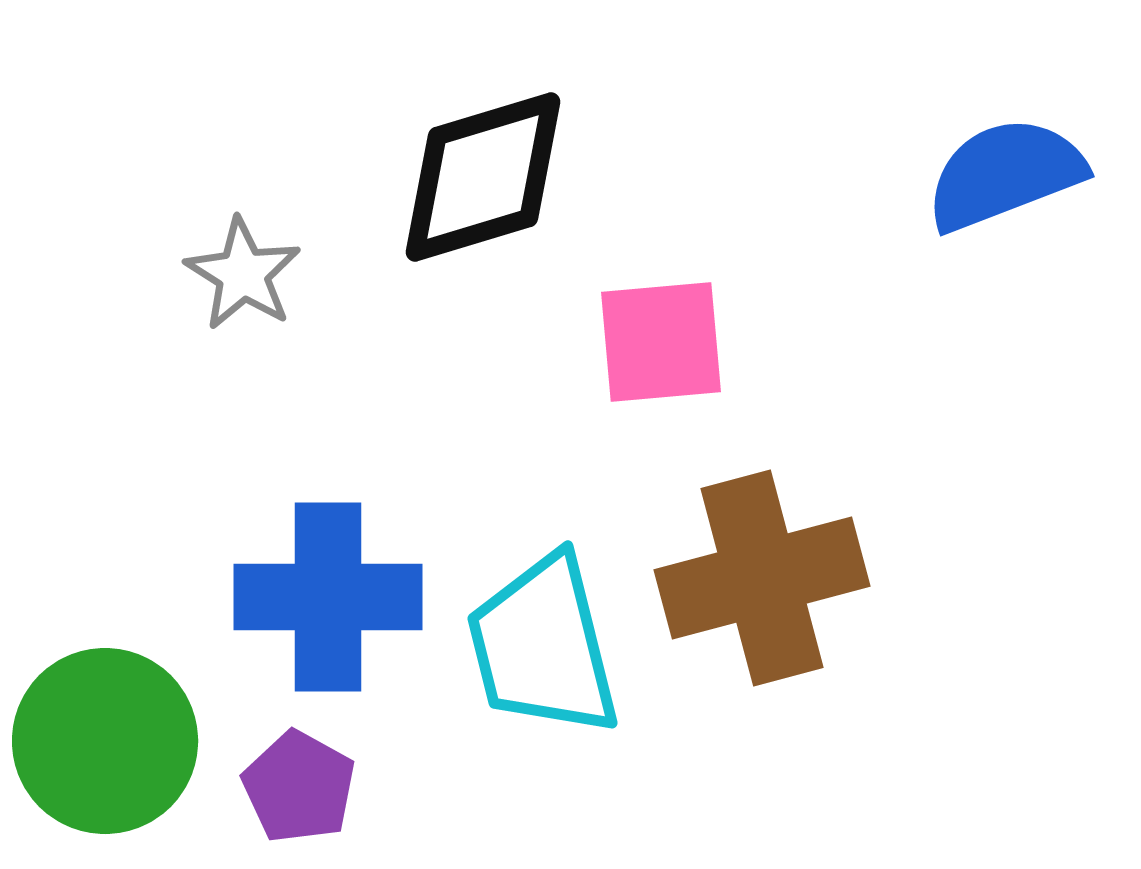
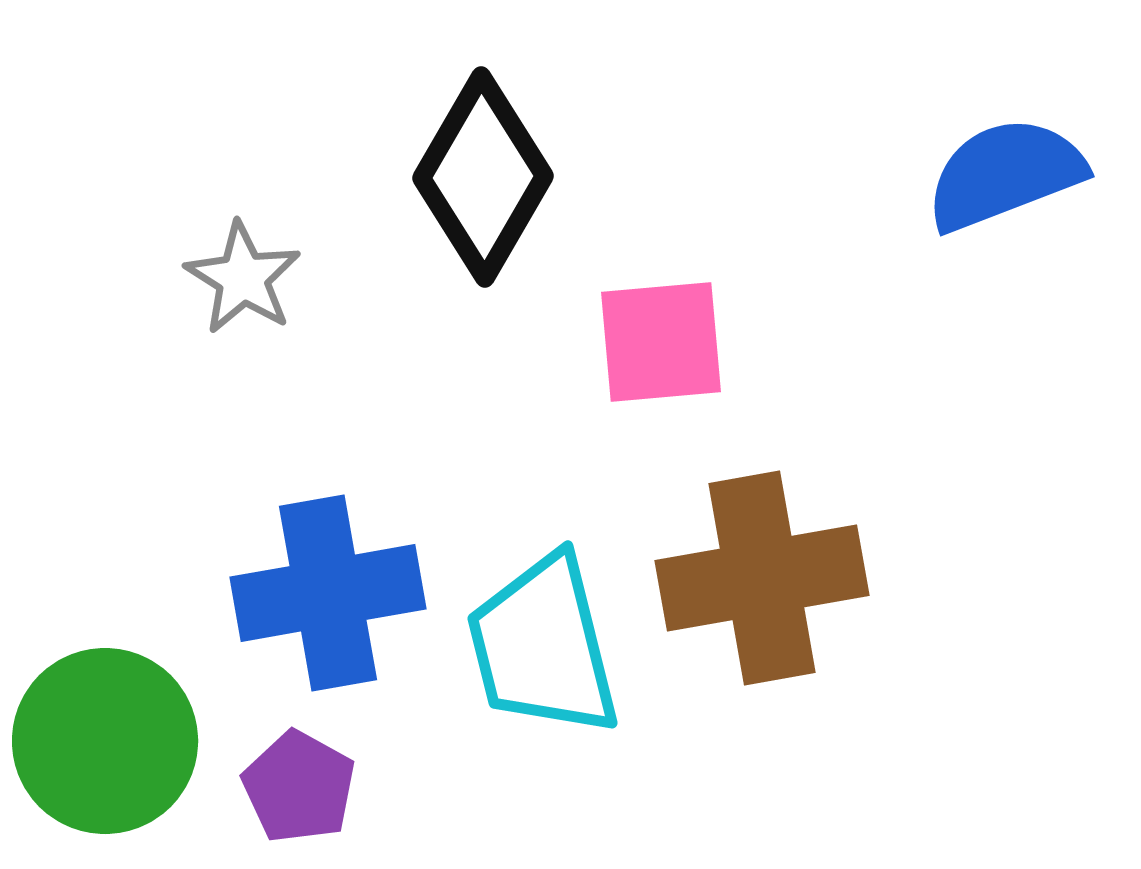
black diamond: rotated 43 degrees counterclockwise
gray star: moved 4 px down
brown cross: rotated 5 degrees clockwise
blue cross: moved 4 px up; rotated 10 degrees counterclockwise
